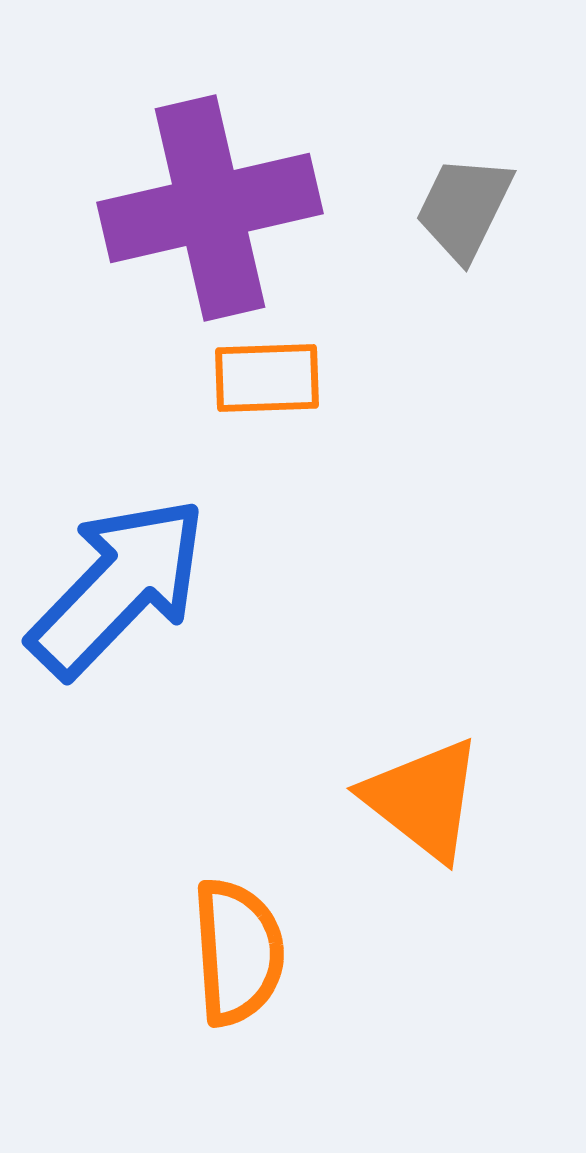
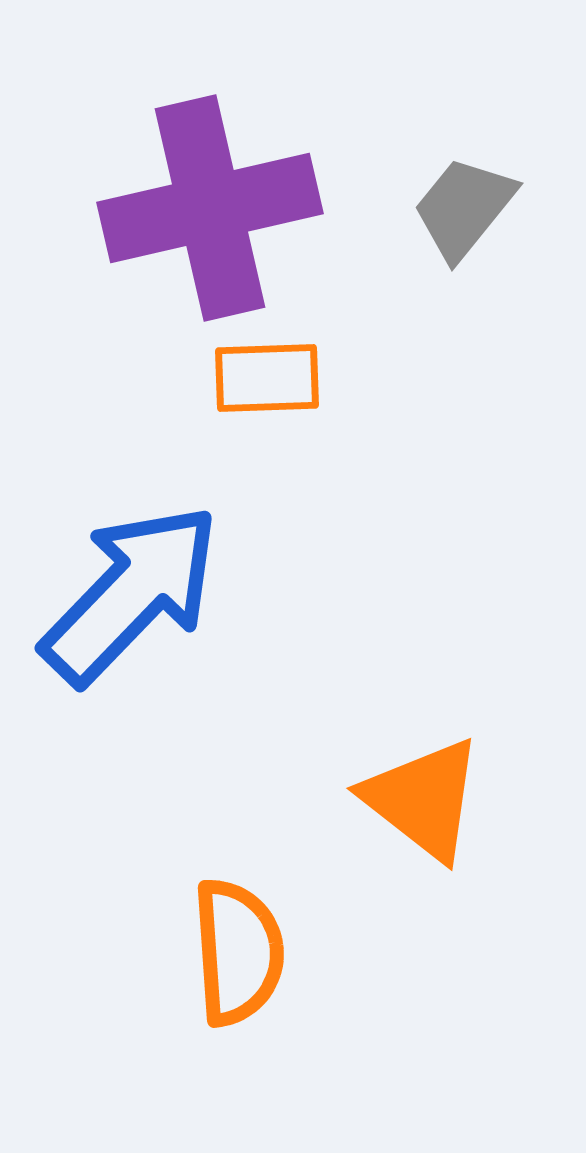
gray trapezoid: rotated 13 degrees clockwise
blue arrow: moved 13 px right, 7 px down
